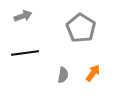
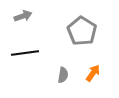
gray pentagon: moved 1 px right, 3 px down
